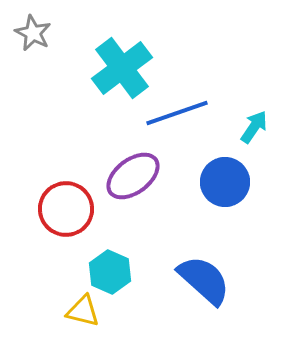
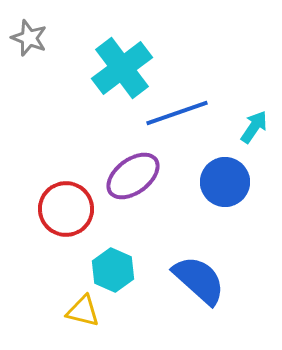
gray star: moved 4 px left, 5 px down; rotated 6 degrees counterclockwise
cyan hexagon: moved 3 px right, 2 px up
blue semicircle: moved 5 px left
